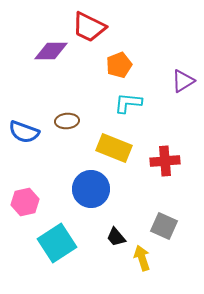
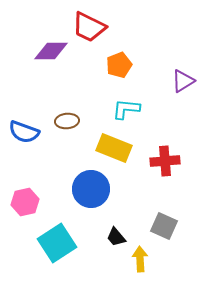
cyan L-shape: moved 2 px left, 6 px down
yellow arrow: moved 2 px left, 1 px down; rotated 15 degrees clockwise
